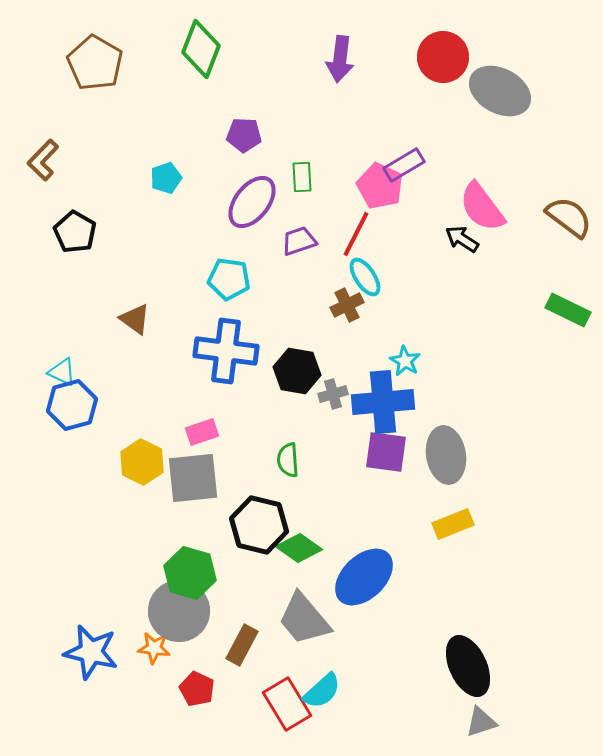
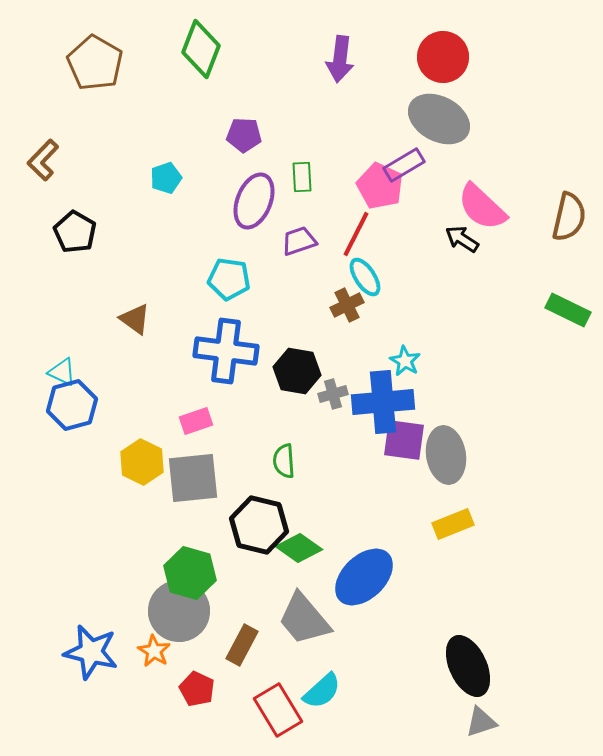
gray ellipse at (500, 91): moved 61 px left, 28 px down
purple ellipse at (252, 202): moved 2 px right, 1 px up; rotated 16 degrees counterclockwise
pink semicircle at (482, 207): rotated 10 degrees counterclockwise
brown semicircle at (569, 217): rotated 66 degrees clockwise
pink rectangle at (202, 432): moved 6 px left, 11 px up
purple square at (386, 452): moved 18 px right, 12 px up
green semicircle at (288, 460): moved 4 px left, 1 px down
orange star at (154, 648): moved 3 px down; rotated 24 degrees clockwise
red rectangle at (287, 704): moved 9 px left, 6 px down
